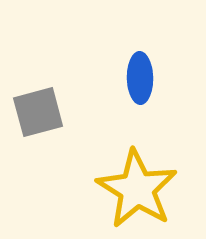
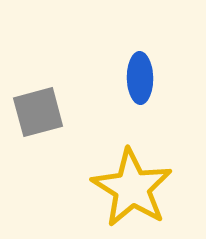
yellow star: moved 5 px left, 1 px up
